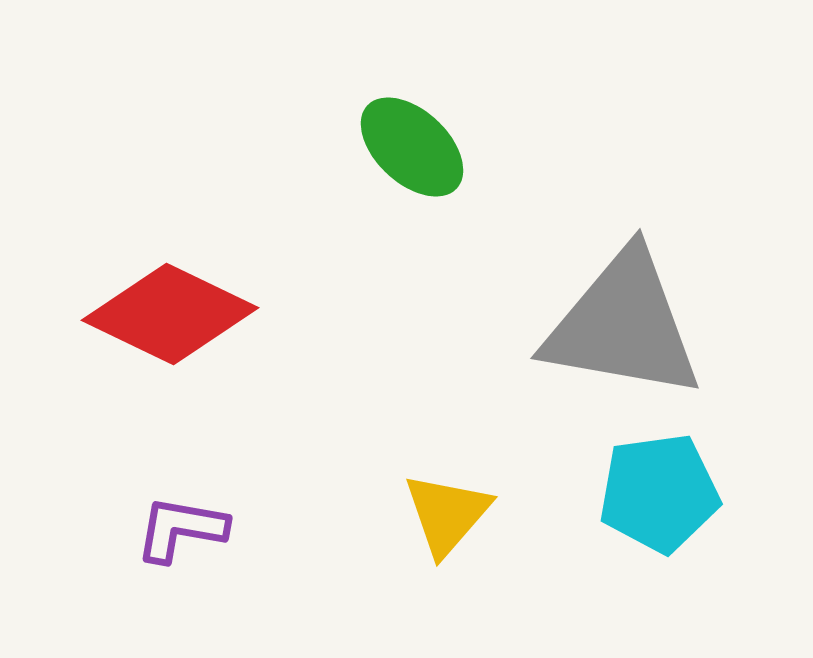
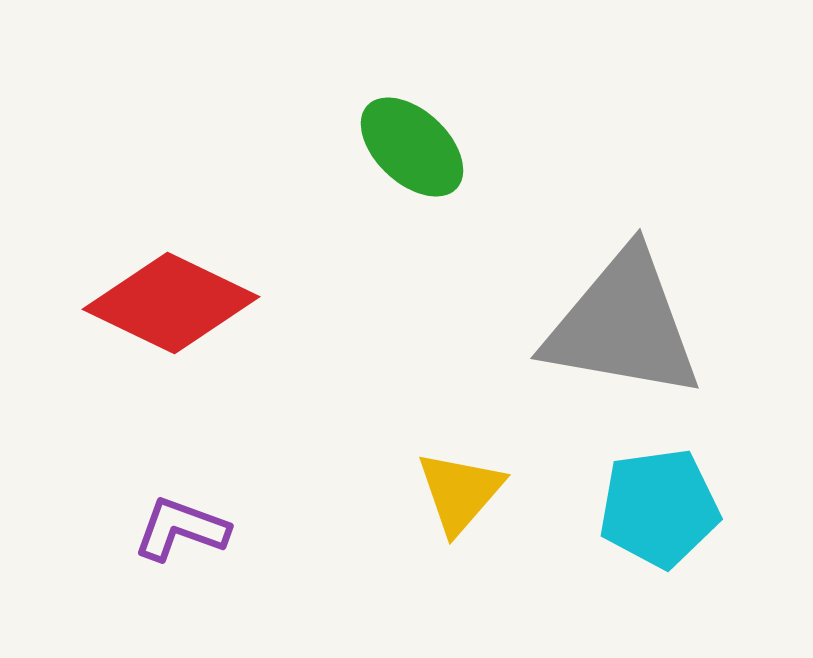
red diamond: moved 1 px right, 11 px up
cyan pentagon: moved 15 px down
yellow triangle: moved 13 px right, 22 px up
purple L-shape: rotated 10 degrees clockwise
